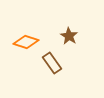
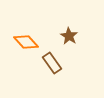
orange diamond: rotated 30 degrees clockwise
